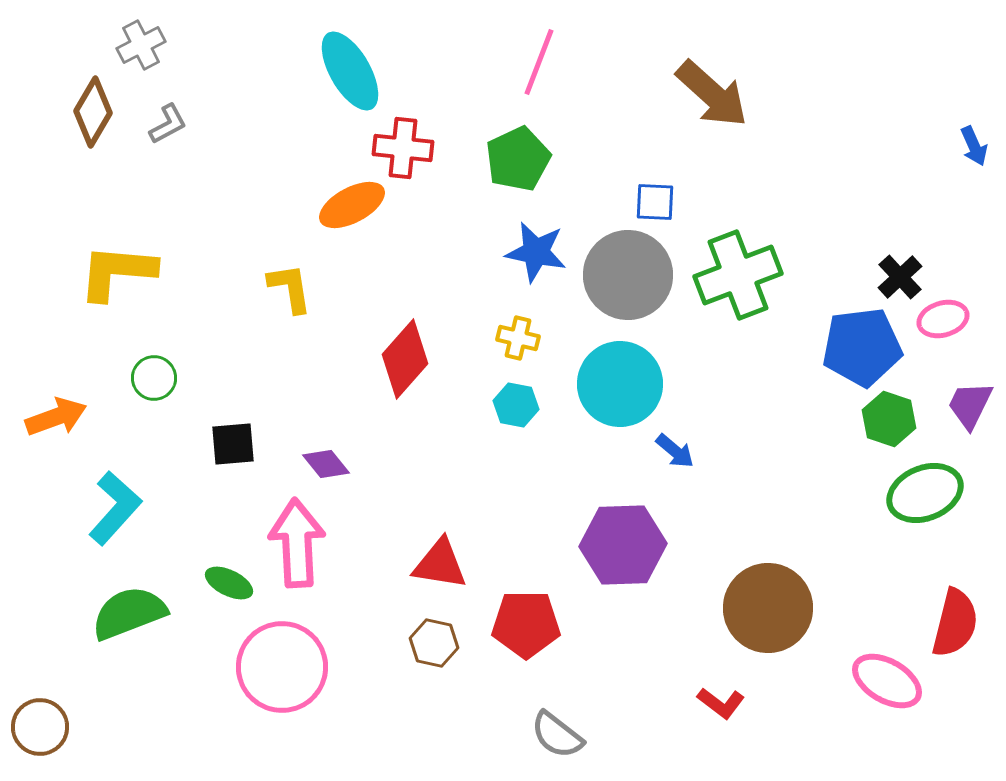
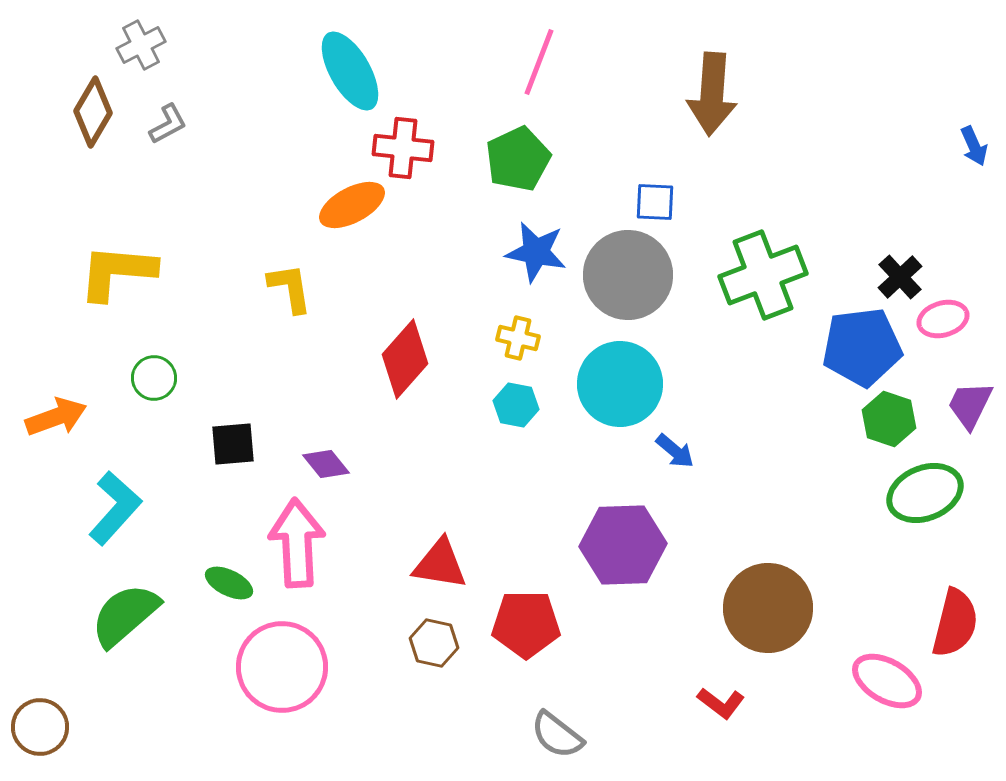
brown arrow at (712, 94): rotated 52 degrees clockwise
green cross at (738, 275): moved 25 px right
green semicircle at (129, 613): moved 4 px left, 2 px down; rotated 20 degrees counterclockwise
